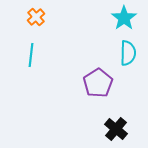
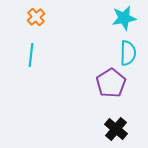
cyan star: rotated 25 degrees clockwise
purple pentagon: moved 13 px right
